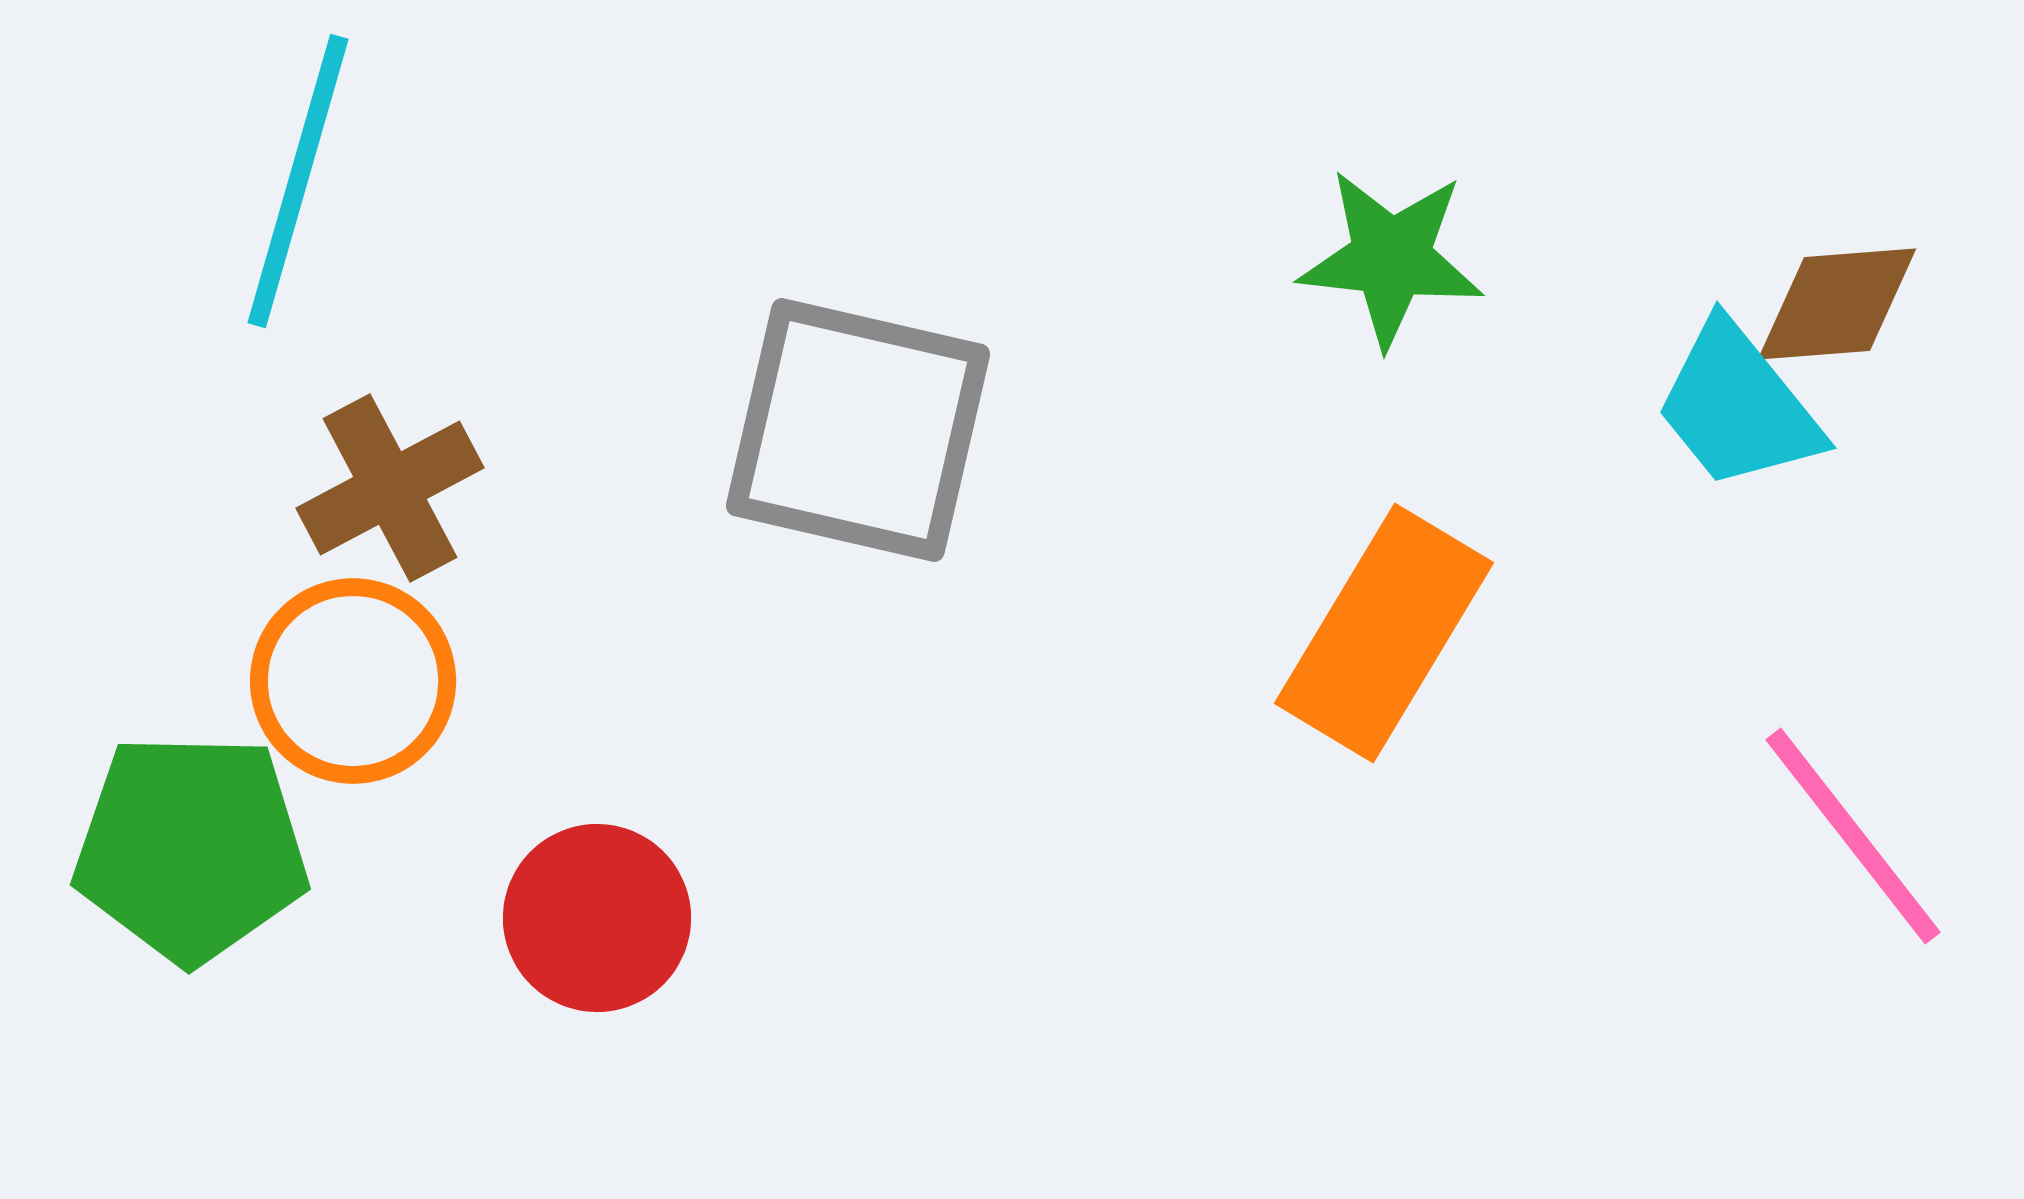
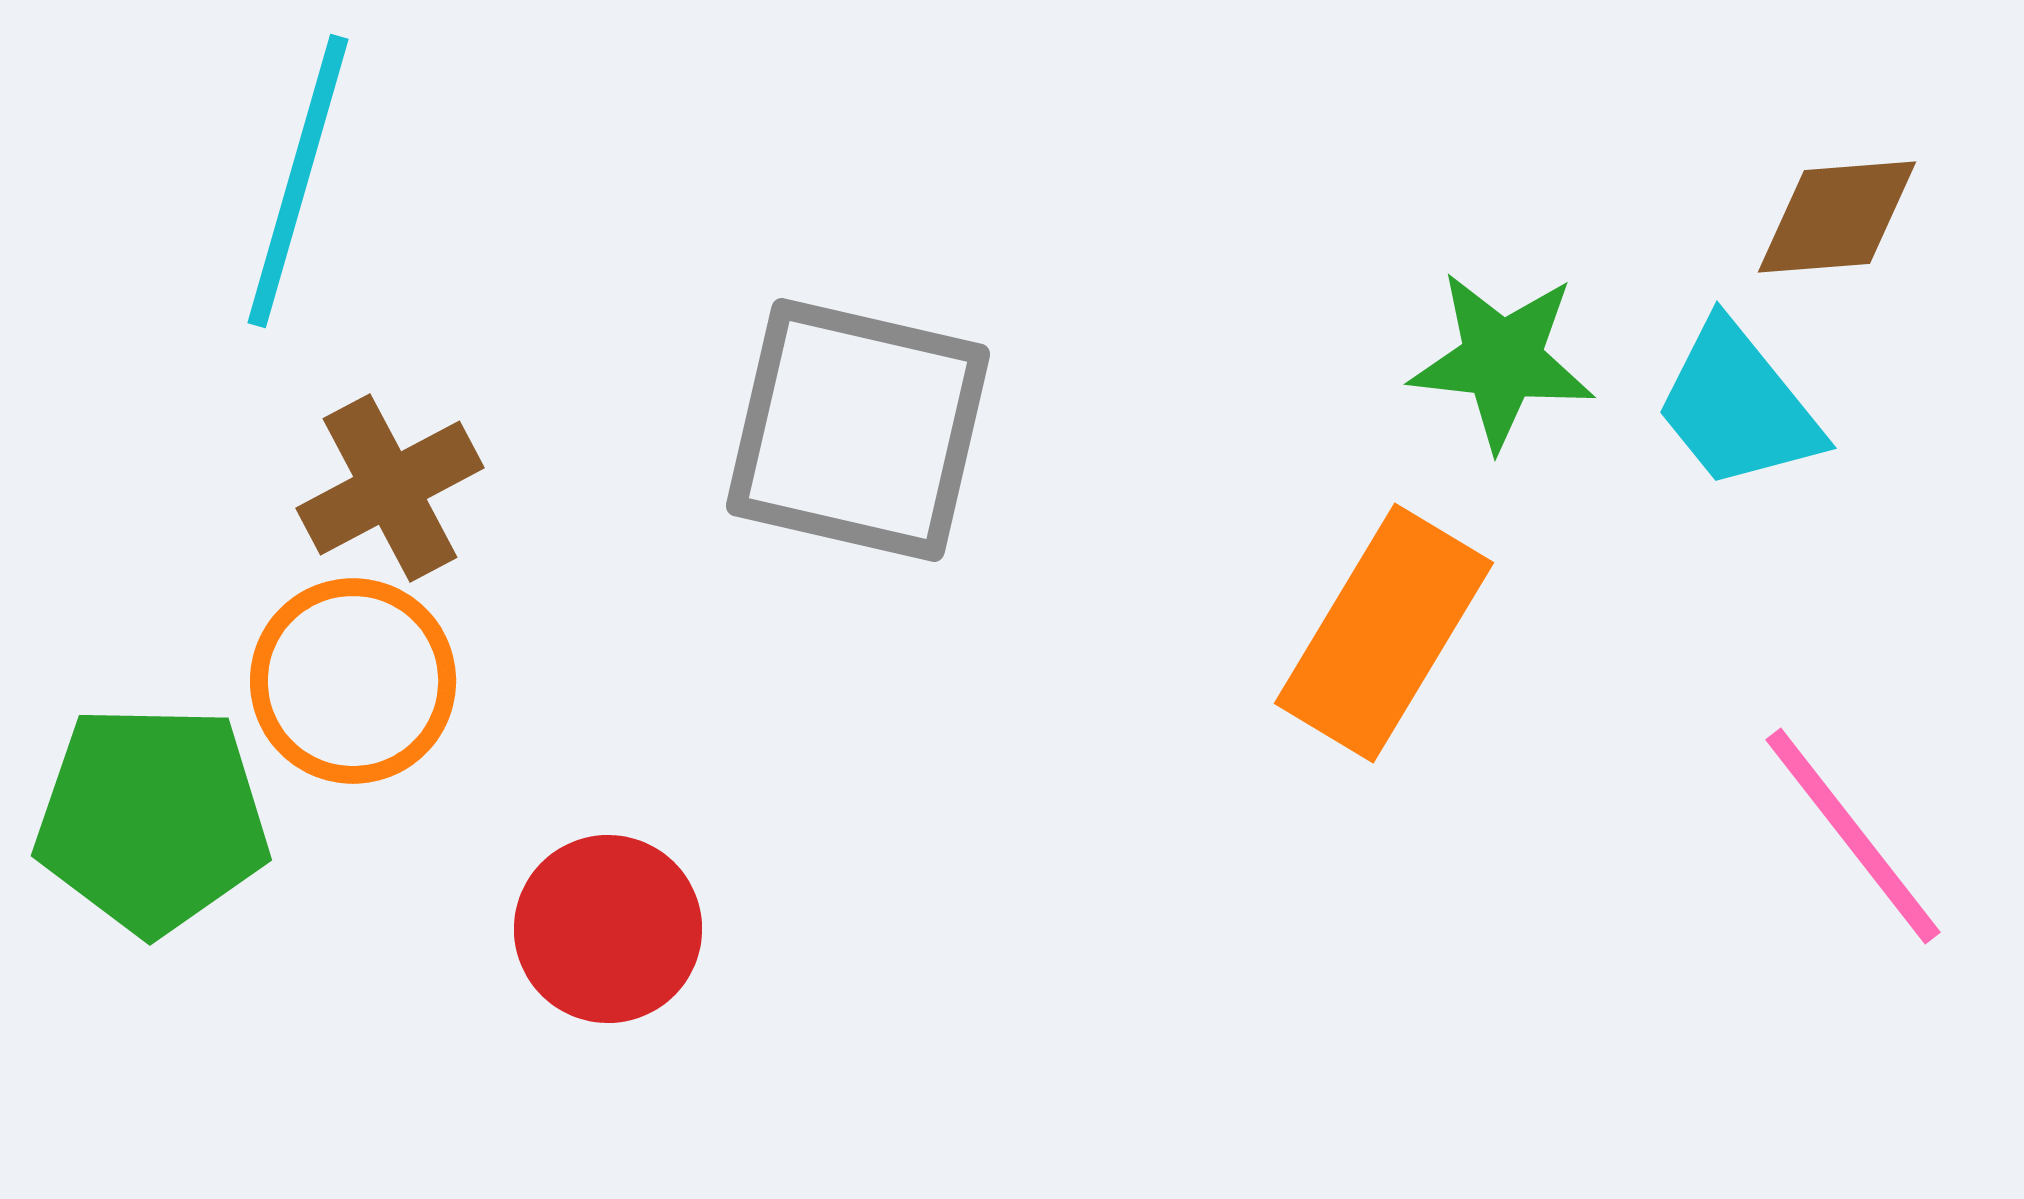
green star: moved 111 px right, 102 px down
brown diamond: moved 87 px up
green pentagon: moved 39 px left, 29 px up
red circle: moved 11 px right, 11 px down
